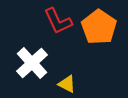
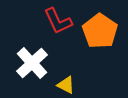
orange pentagon: moved 1 px right, 4 px down
yellow triangle: moved 1 px left, 1 px down
